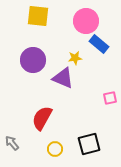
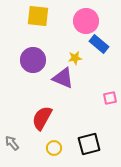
yellow circle: moved 1 px left, 1 px up
